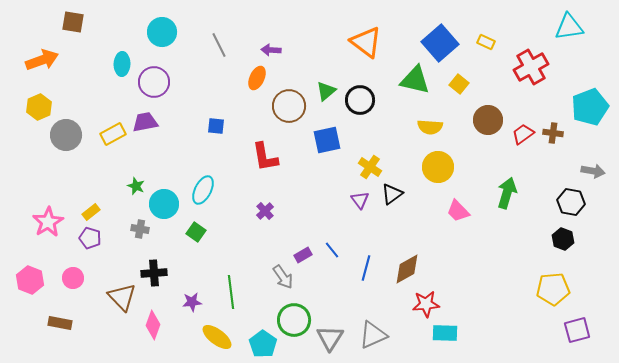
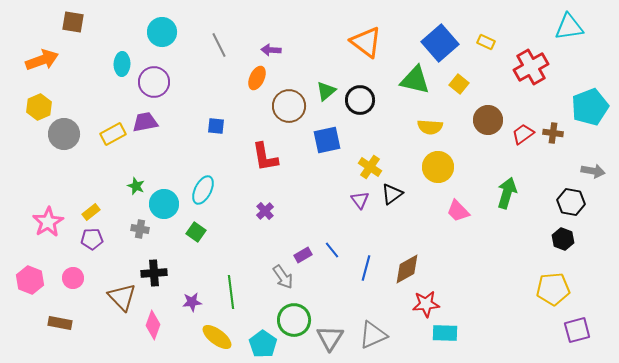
gray circle at (66, 135): moved 2 px left, 1 px up
purple pentagon at (90, 238): moved 2 px right, 1 px down; rotated 20 degrees counterclockwise
